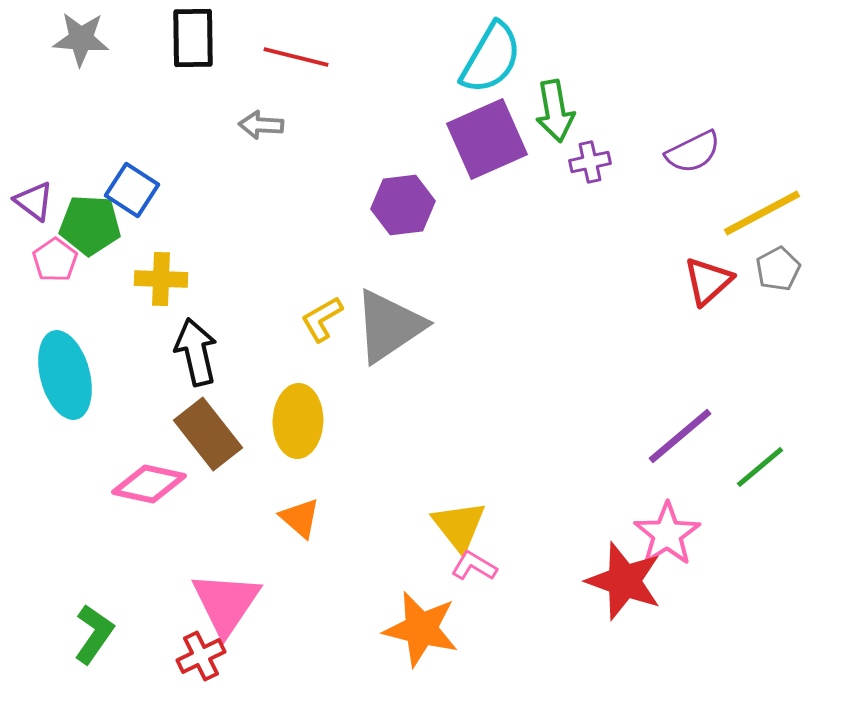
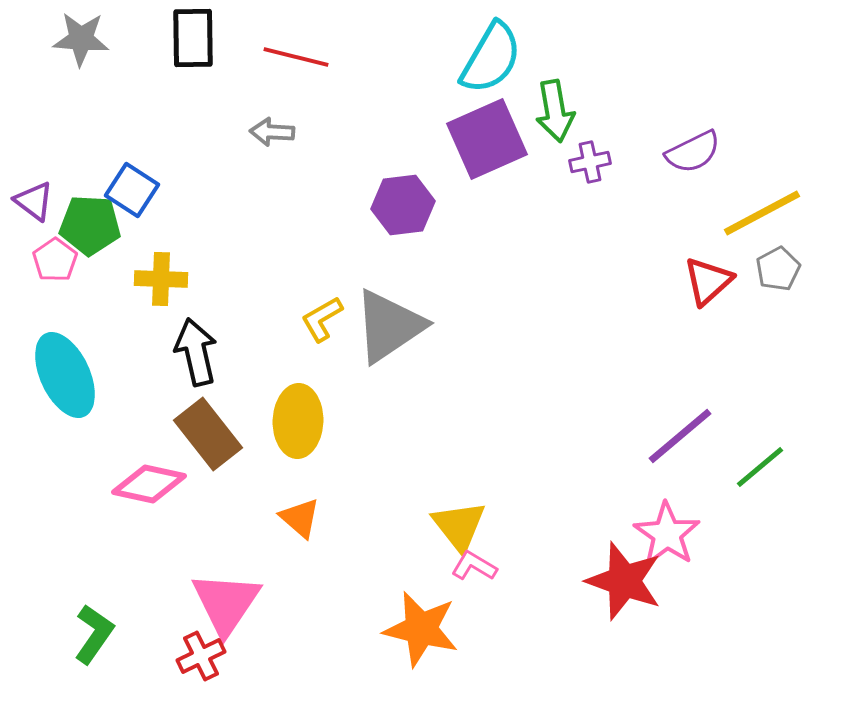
gray arrow: moved 11 px right, 7 px down
cyan ellipse: rotated 10 degrees counterclockwise
pink star: rotated 4 degrees counterclockwise
